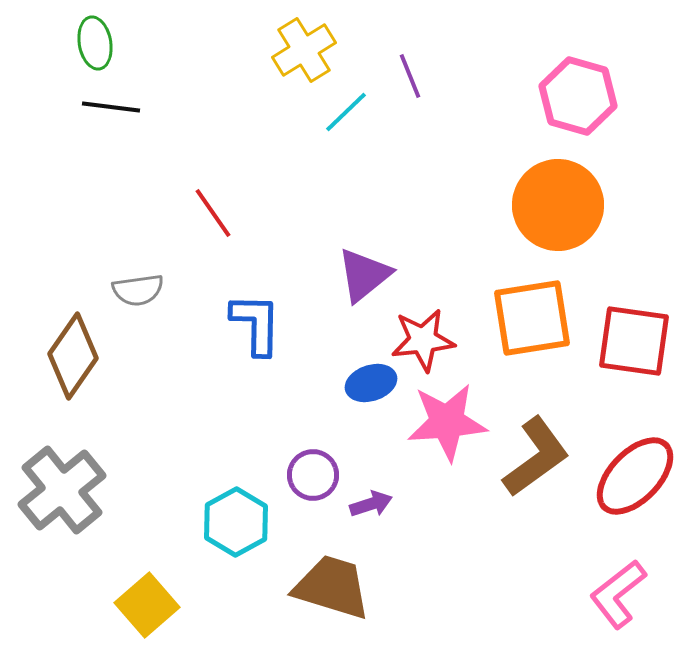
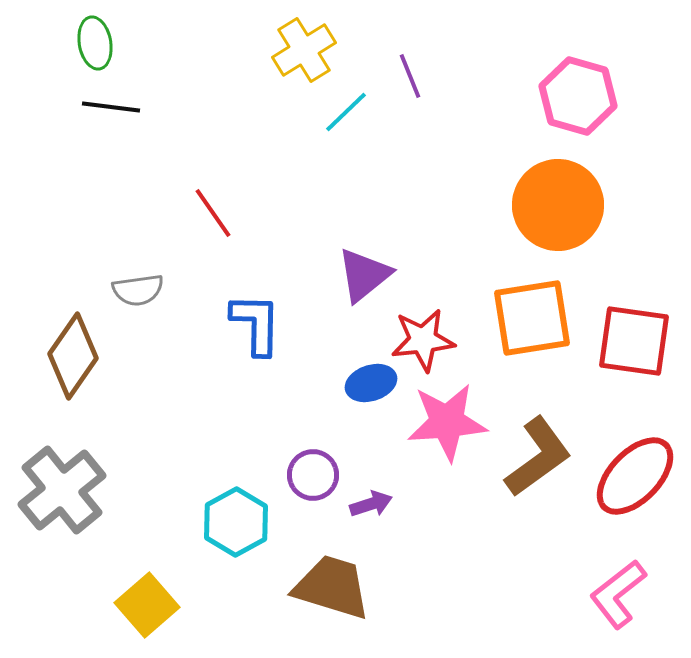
brown L-shape: moved 2 px right
